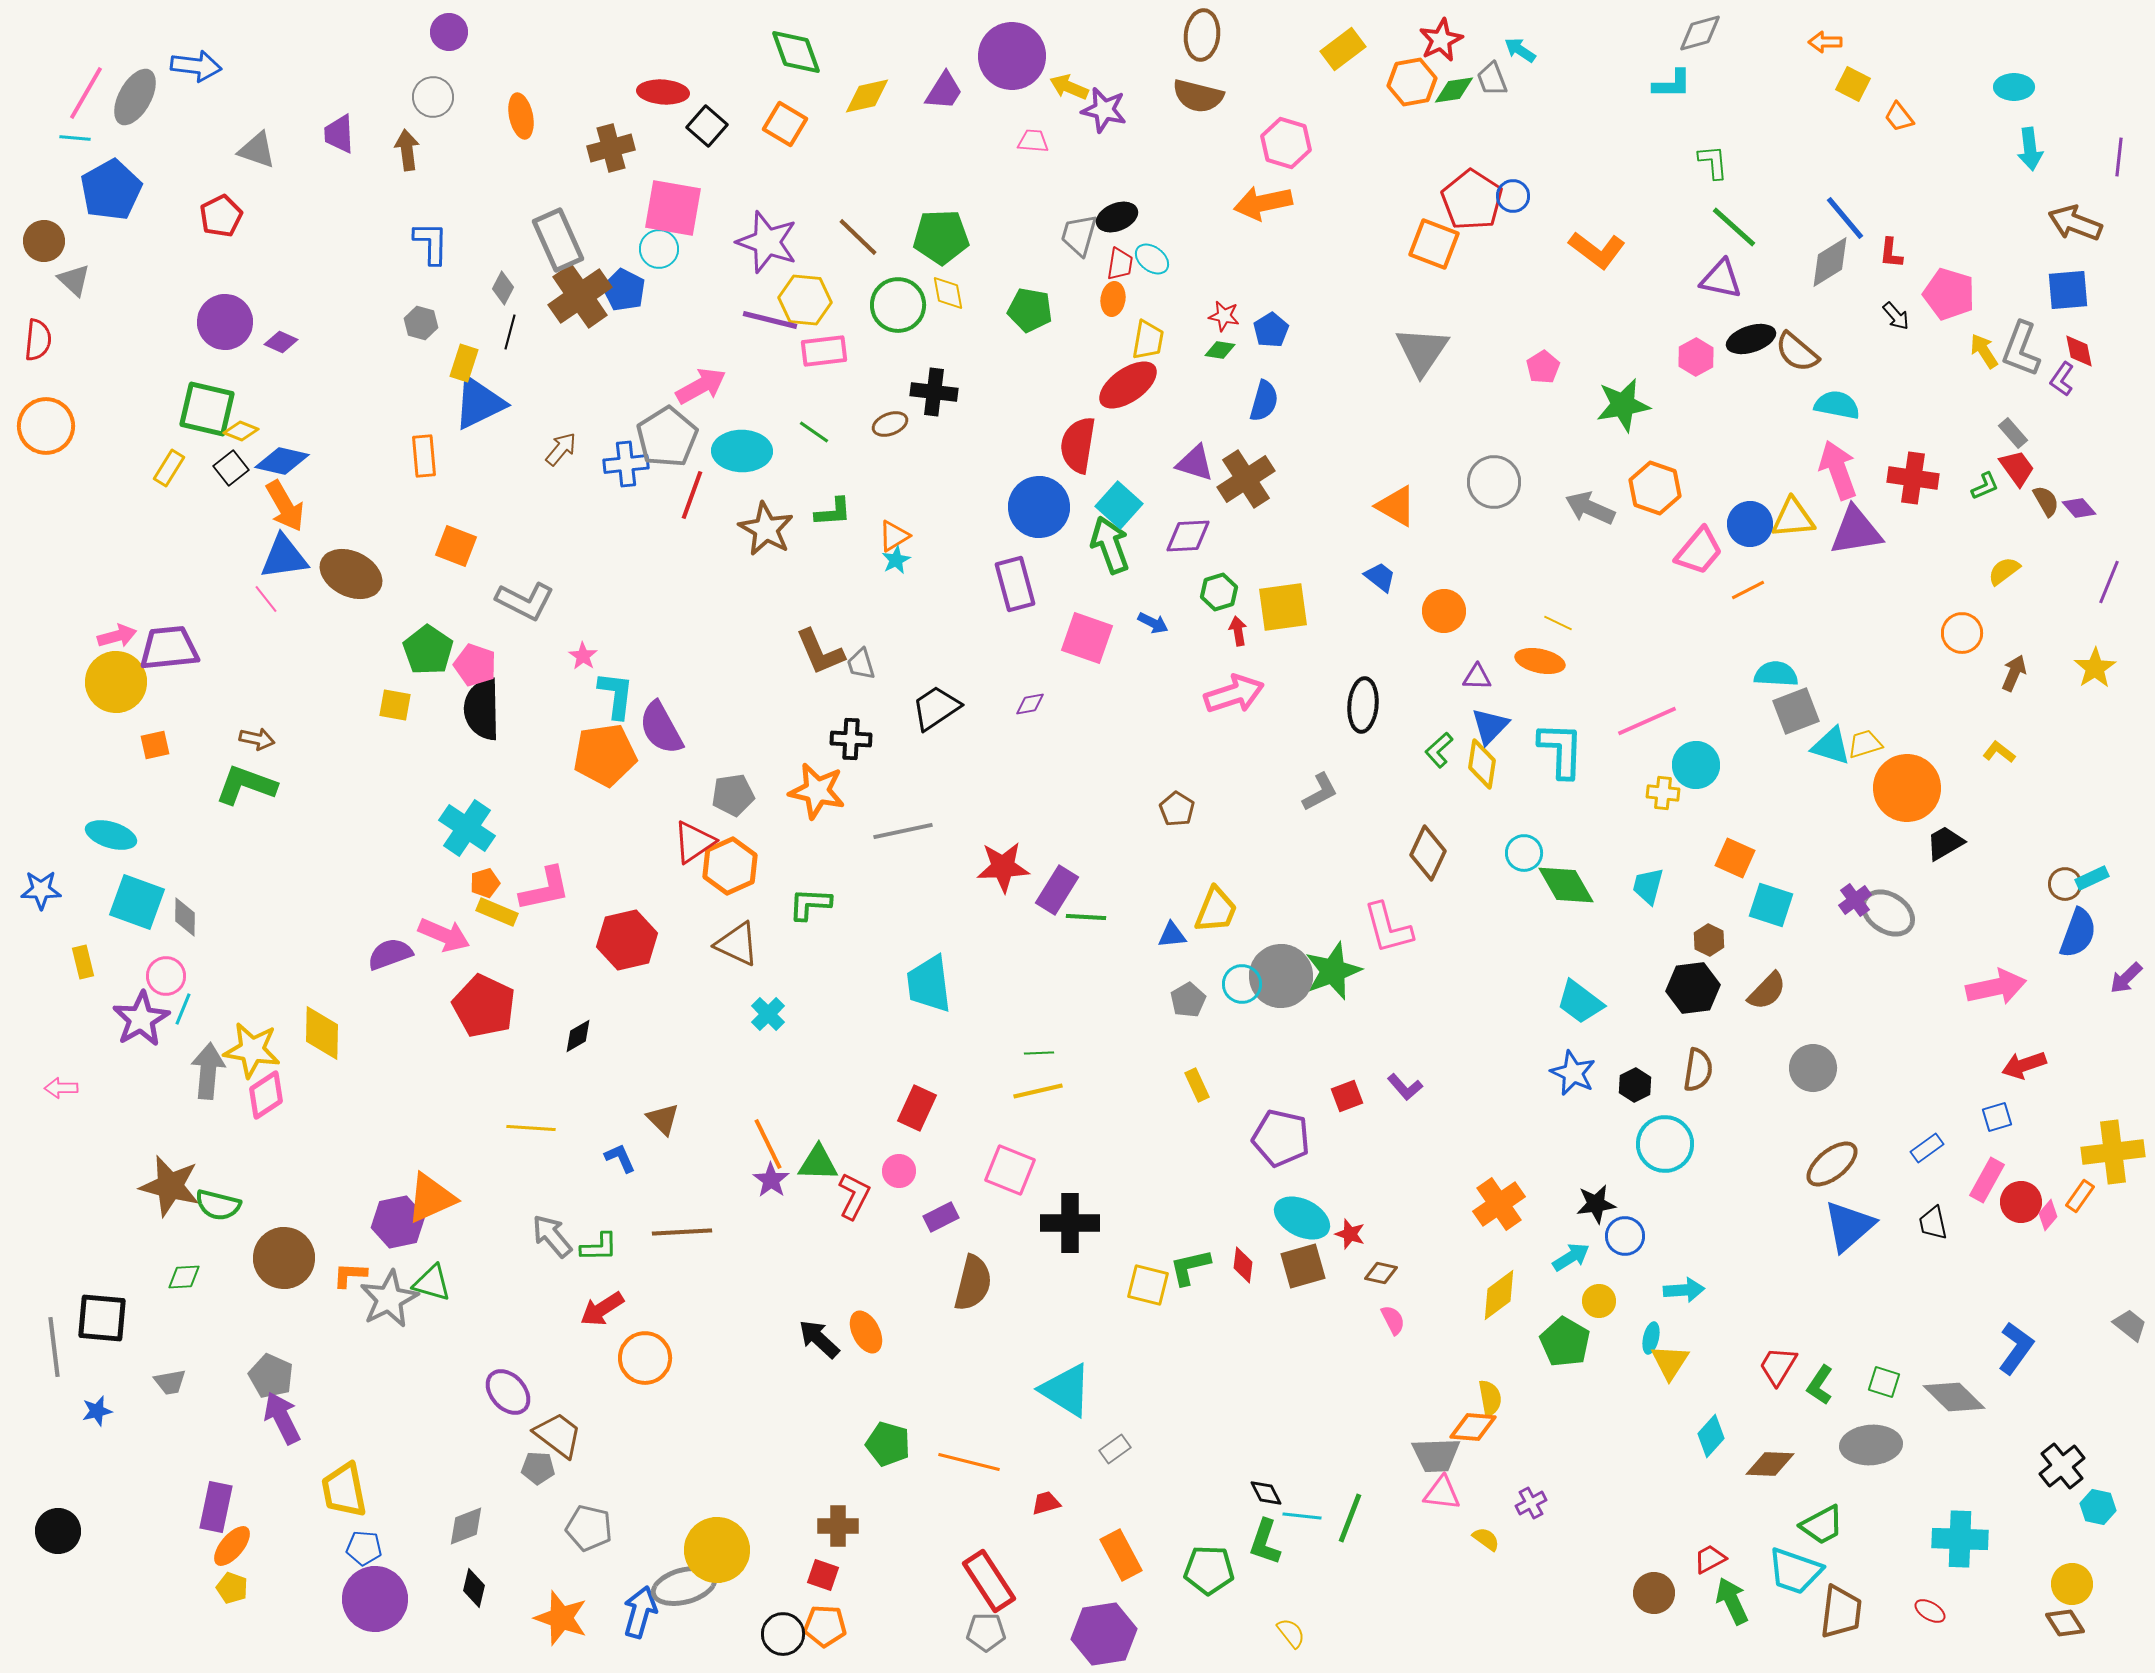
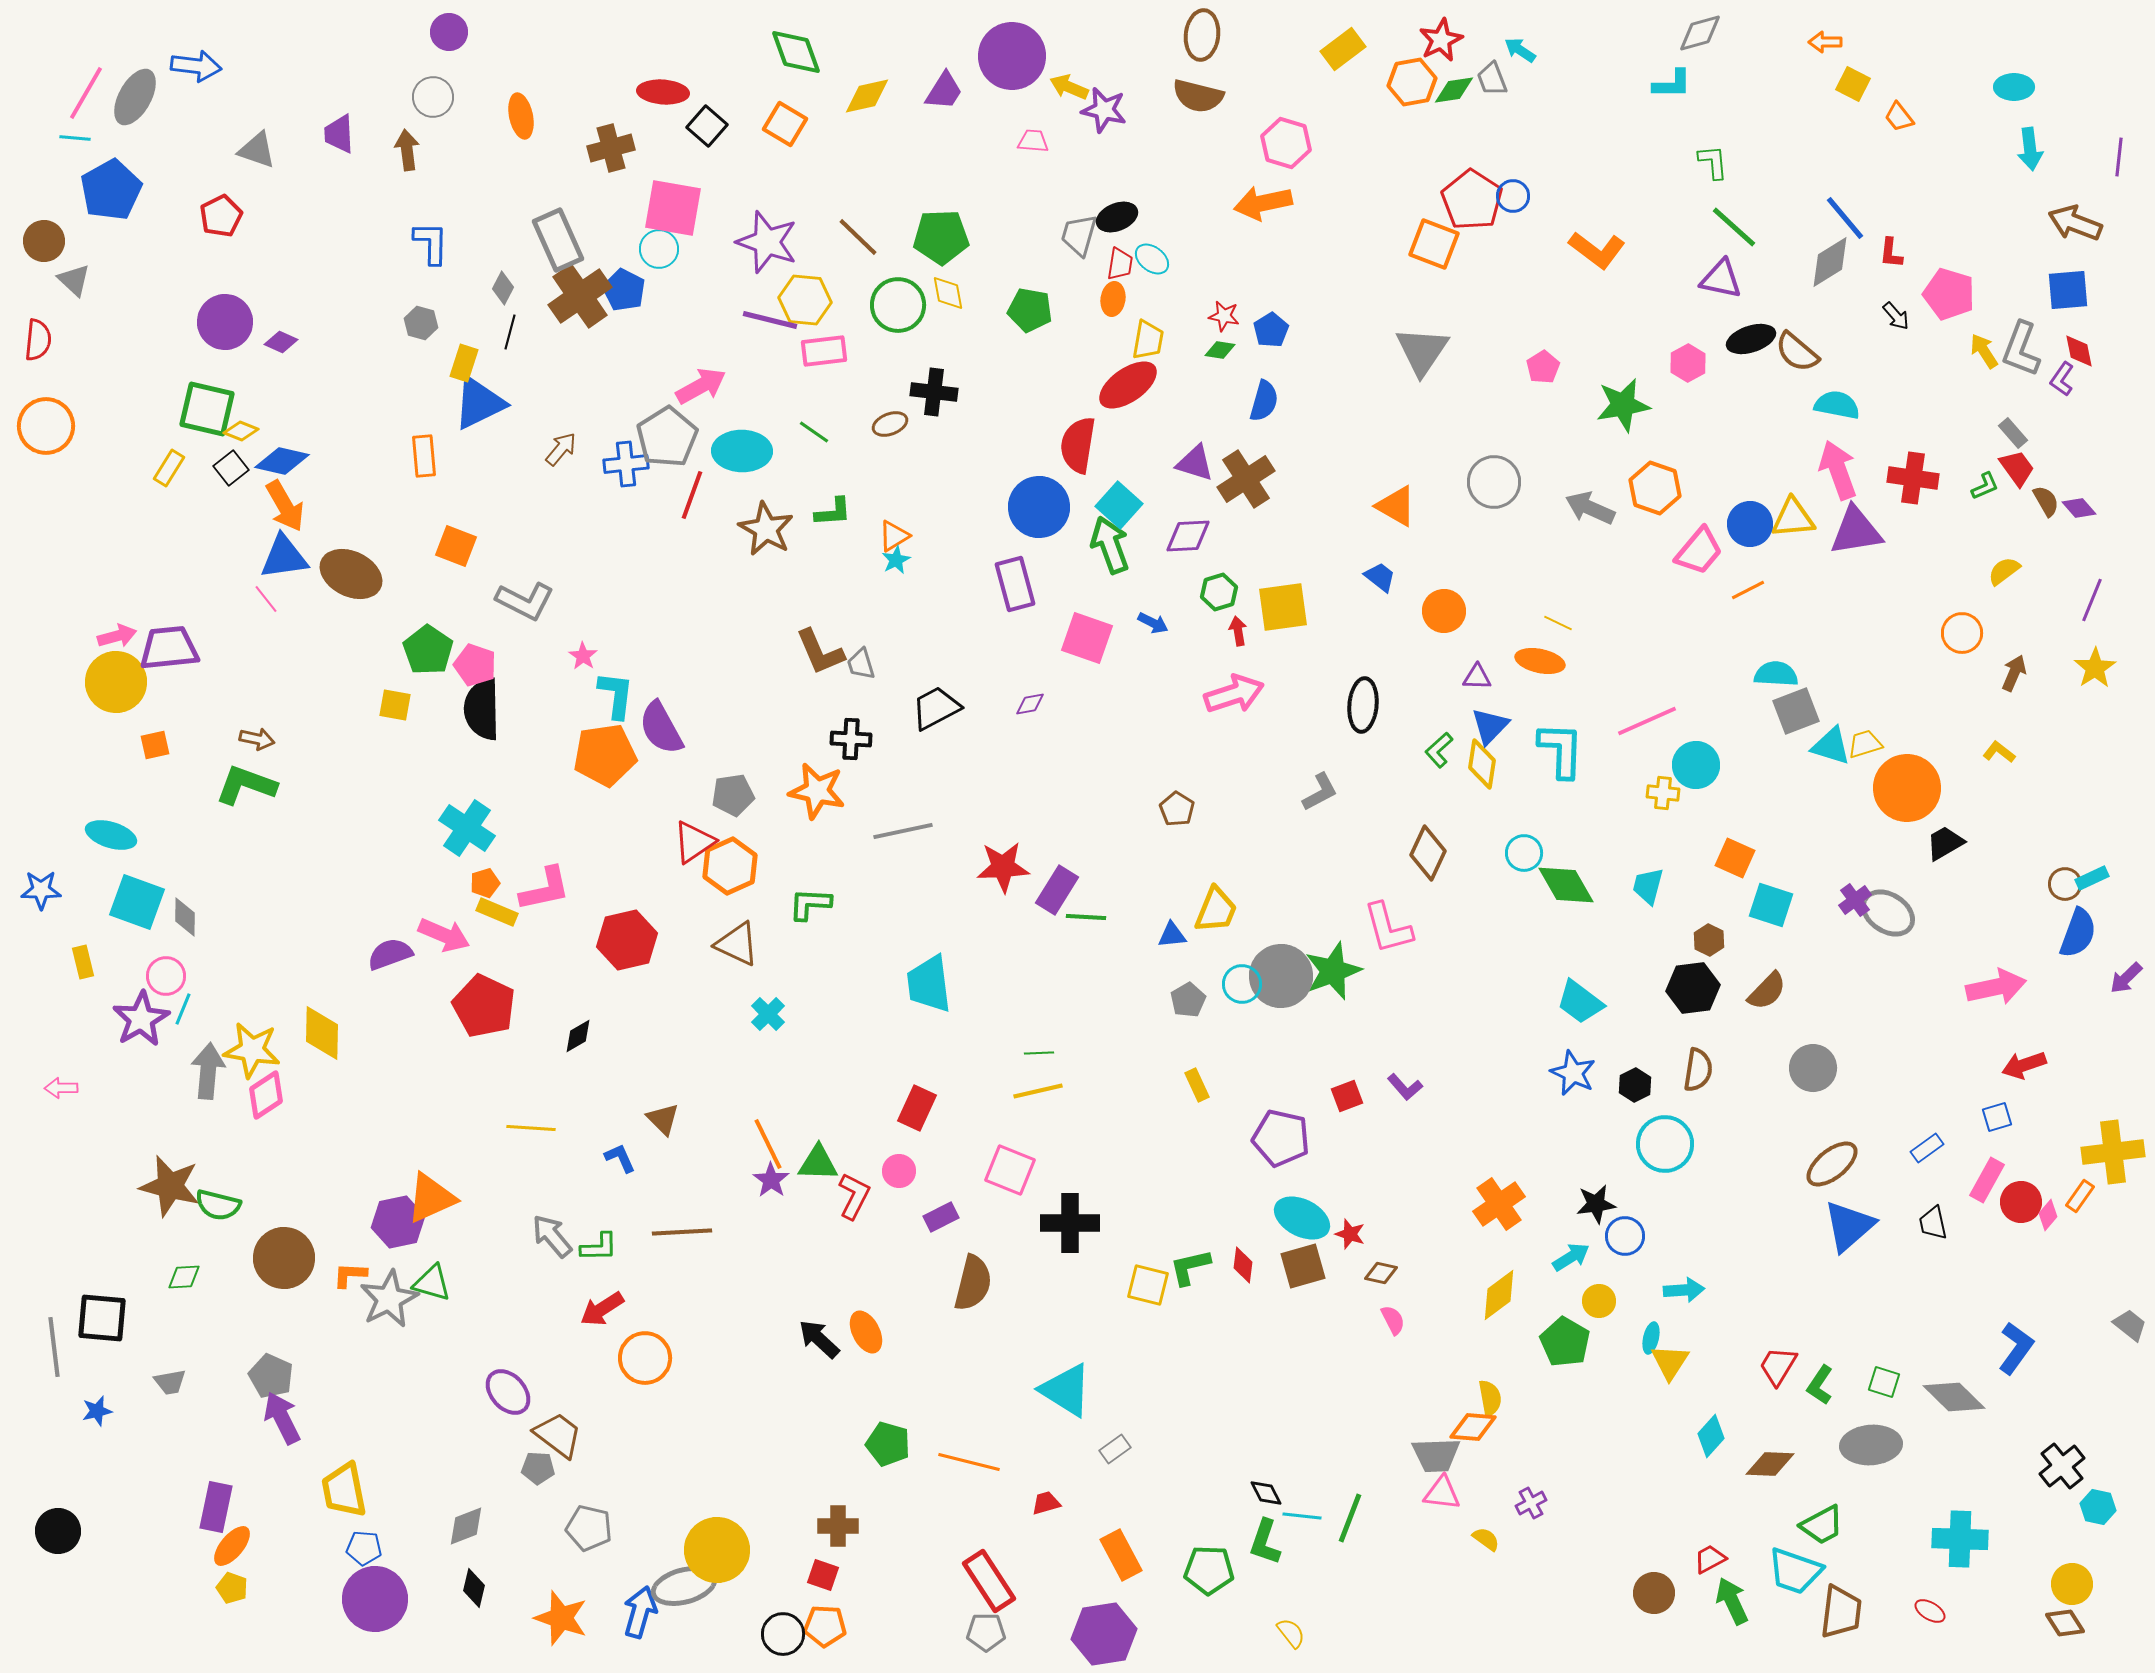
pink hexagon at (1696, 357): moved 8 px left, 6 px down
purple line at (2109, 582): moved 17 px left, 18 px down
black trapezoid at (936, 708): rotated 6 degrees clockwise
